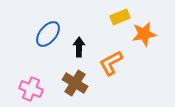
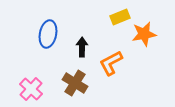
blue ellipse: rotated 28 degrees counterclockwise
black arrow: moved 3 px right
pink cross: rotated 20 degrees clockwise
